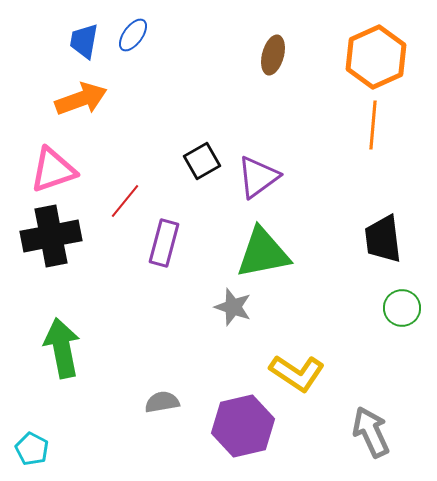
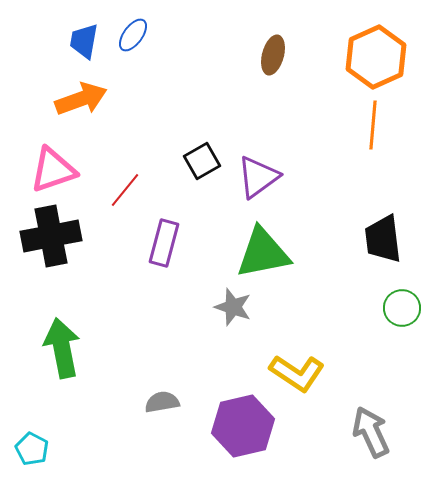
red line: moved 11 px up
